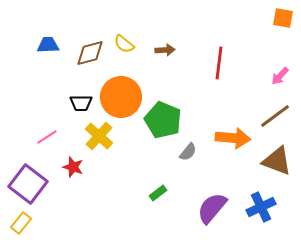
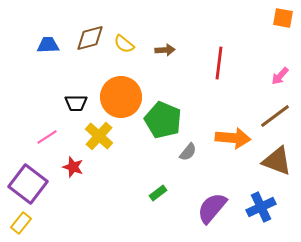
brown diamond: moved 15 px up
black trapezoid: moved 5 px left
